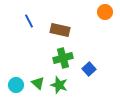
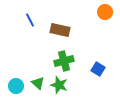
blue line: moved 1 px right, 1 px up
green cross: moved 1 px right, 3 px down
blue square: moved 9 px right; rotated 16 degrees counterclockwise
cyan circle: moved 1 px down
